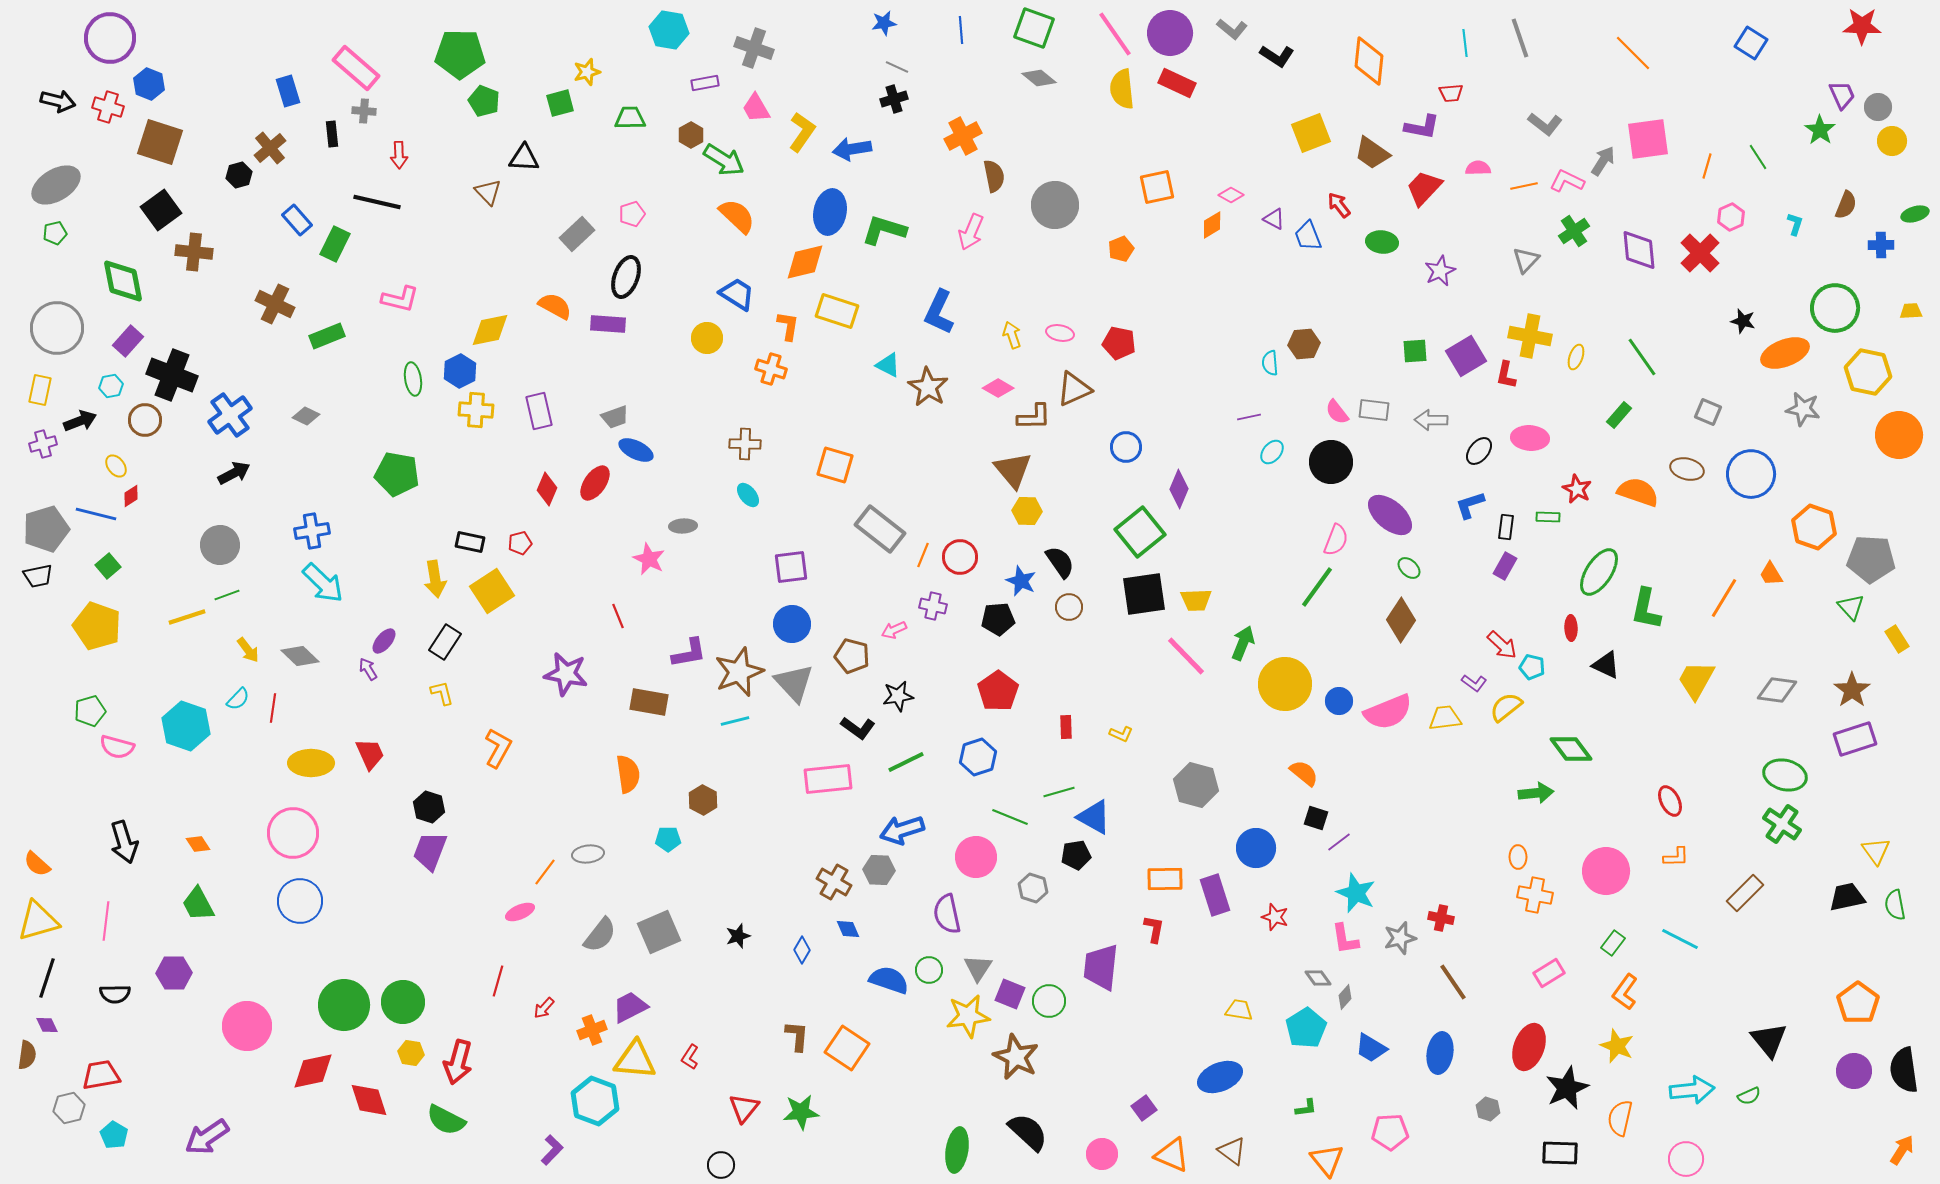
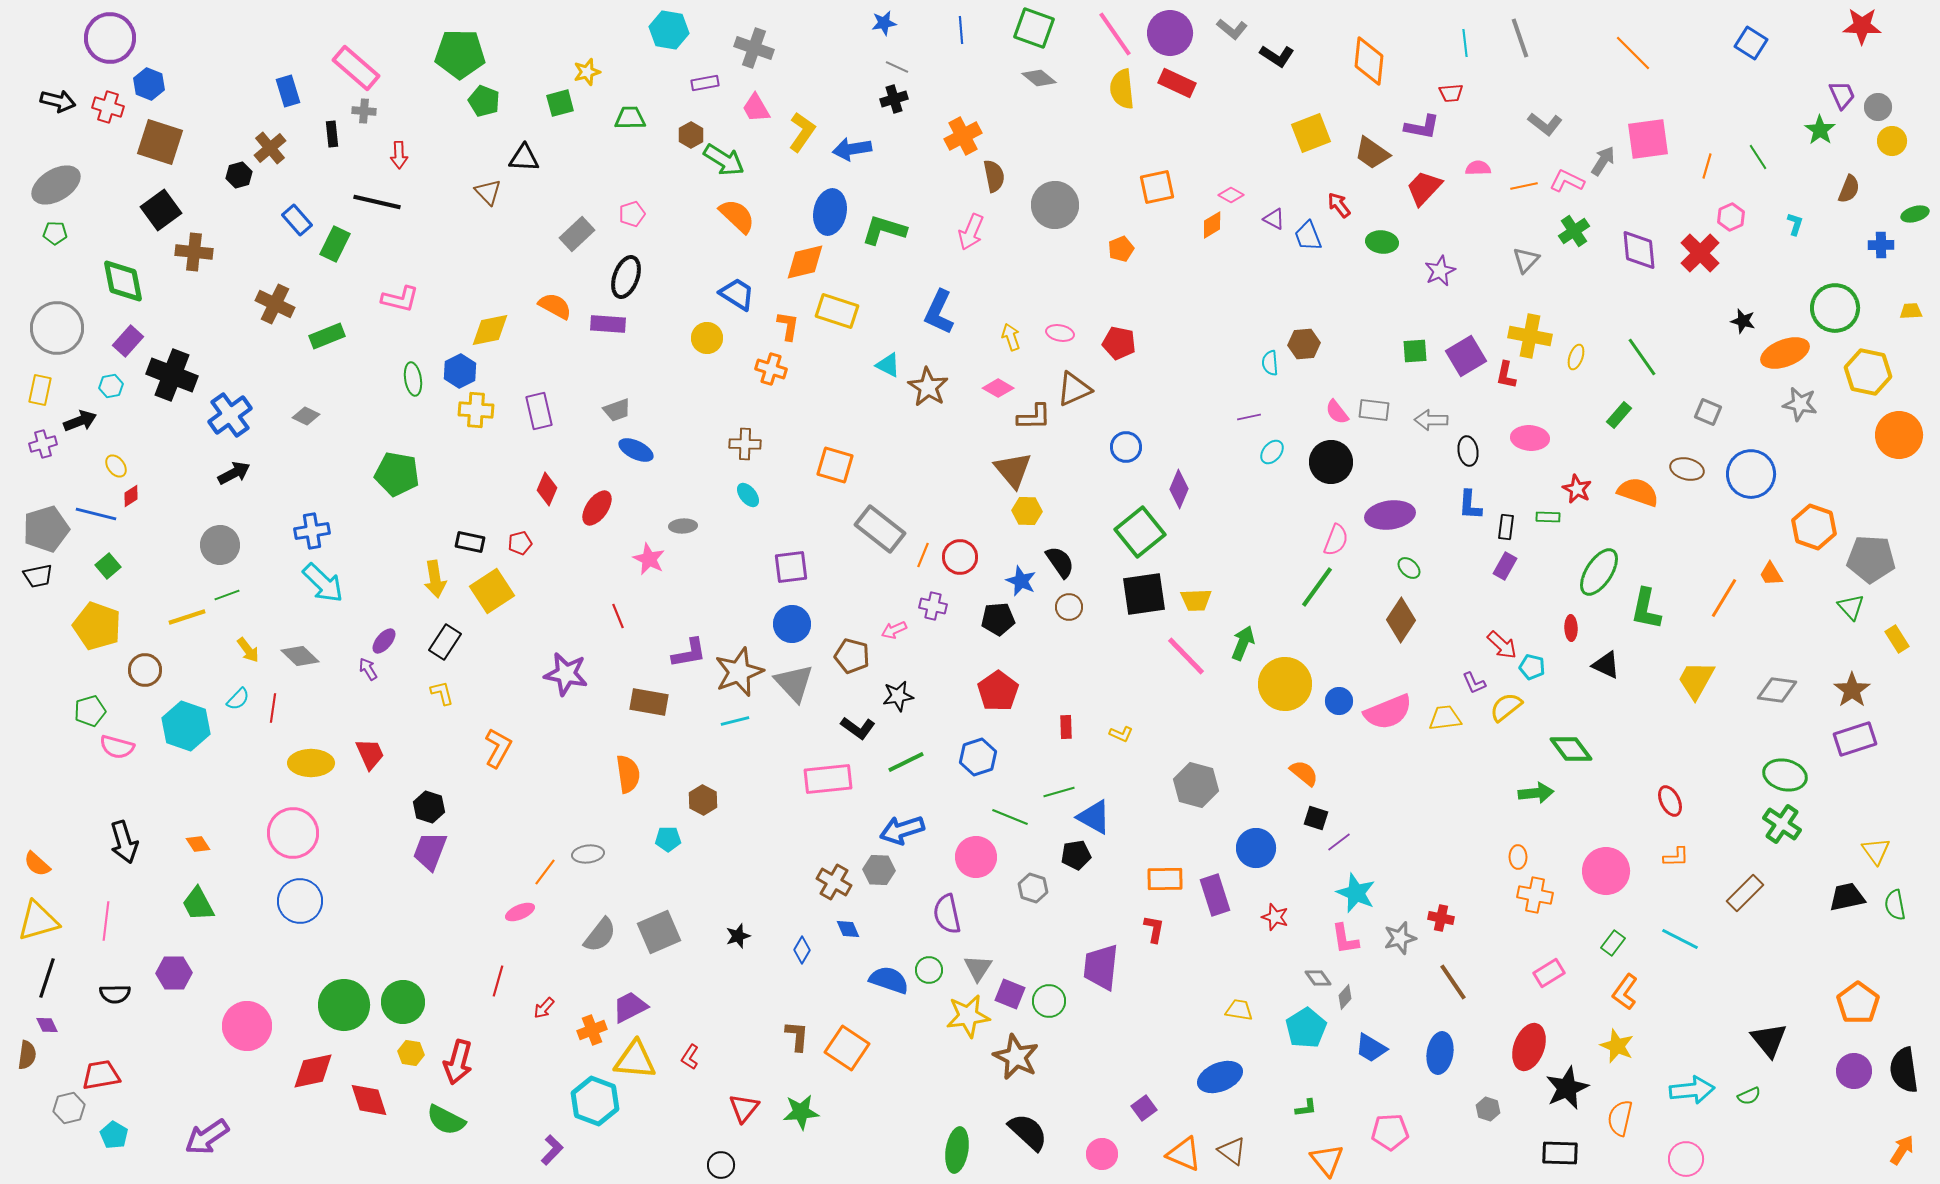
brown semicircle at (1846, 205): moved 3 px right, 16 px up
green pentagon at (55, 233): rotated 15 degrees clockwise
yellow arrow at (1012, 335): moved 1 px left, 2 px down
gray star at (1803, 409): moved 3 px left, 5 px up
gray trapezoid at (615, 417): moved 2 px right, 7 px up
brown circle at (145, 420): moved 250 px down
black ellipse at (1479, 451): moved 11 px left; rotated 48 degrees counterclockwise
red ellipse at (595, 483): moved 2 px right, 25 px down
blue L-shape at (1470, 505): rotated 68 degrees counterclockwise
purple ellipse at (1390, 515): rotated 48 degrees counterclockwise
purple L-shape at (1474, 683): rotated 30 degrees clockwise
orange triangle at (1172, 1155): moved 12 px right, 1 px up
